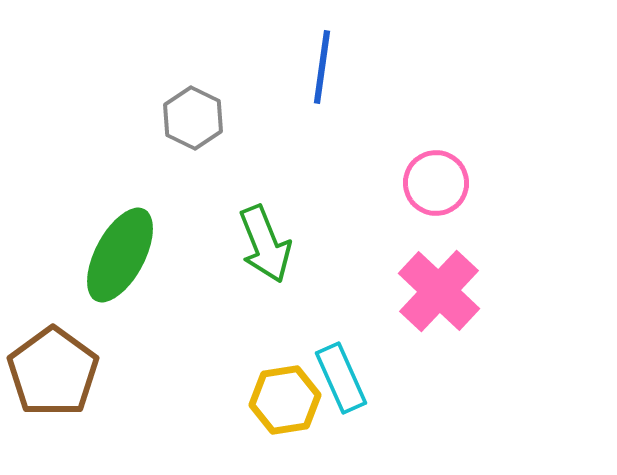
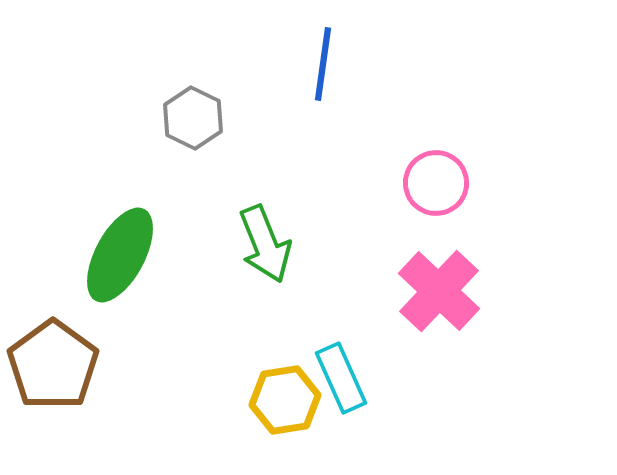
blue line: moved 1 px right, 3 px up
brown pentagon: moved 7 px up
